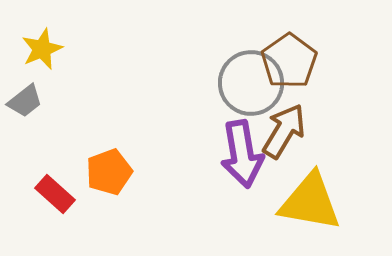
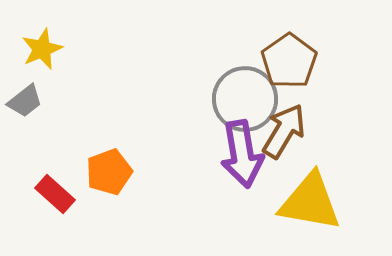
gray circle: moved 6 px left, 16 px down
